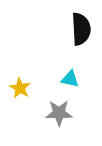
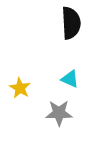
black semicircle: moved 10 px left, 6 px up
cyan triangle: rotated 12 degrees clockwise
